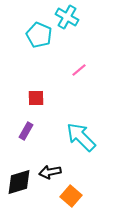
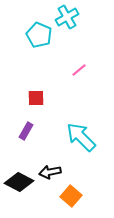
cyan cross: rotated 30 degrees clockwise
black diamond: rotated 44 degrees clockwise
